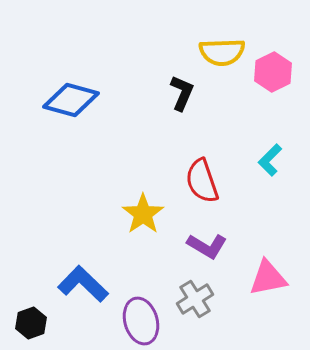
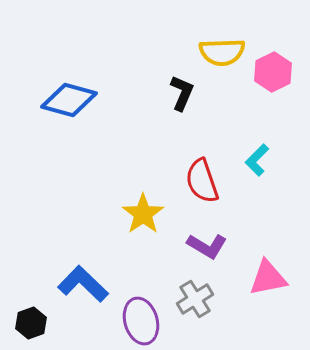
blue diamond: moved 2 px left
cyan L-shape: moved 13 px left
